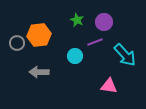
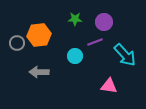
green star: moved 2 px left, 1 px up; rotated 24 degrees counterclockwise
